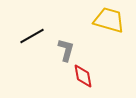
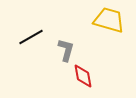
black line: moved 1 px left, 1 px down
